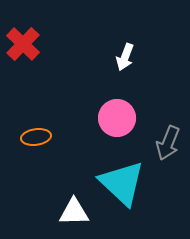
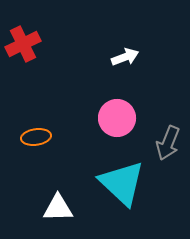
red cross: rotated 20 degrees clockwise
white arrow: rotated 132 degrees counterclockwise
white triangle: moved 16 px left, 4 px up
